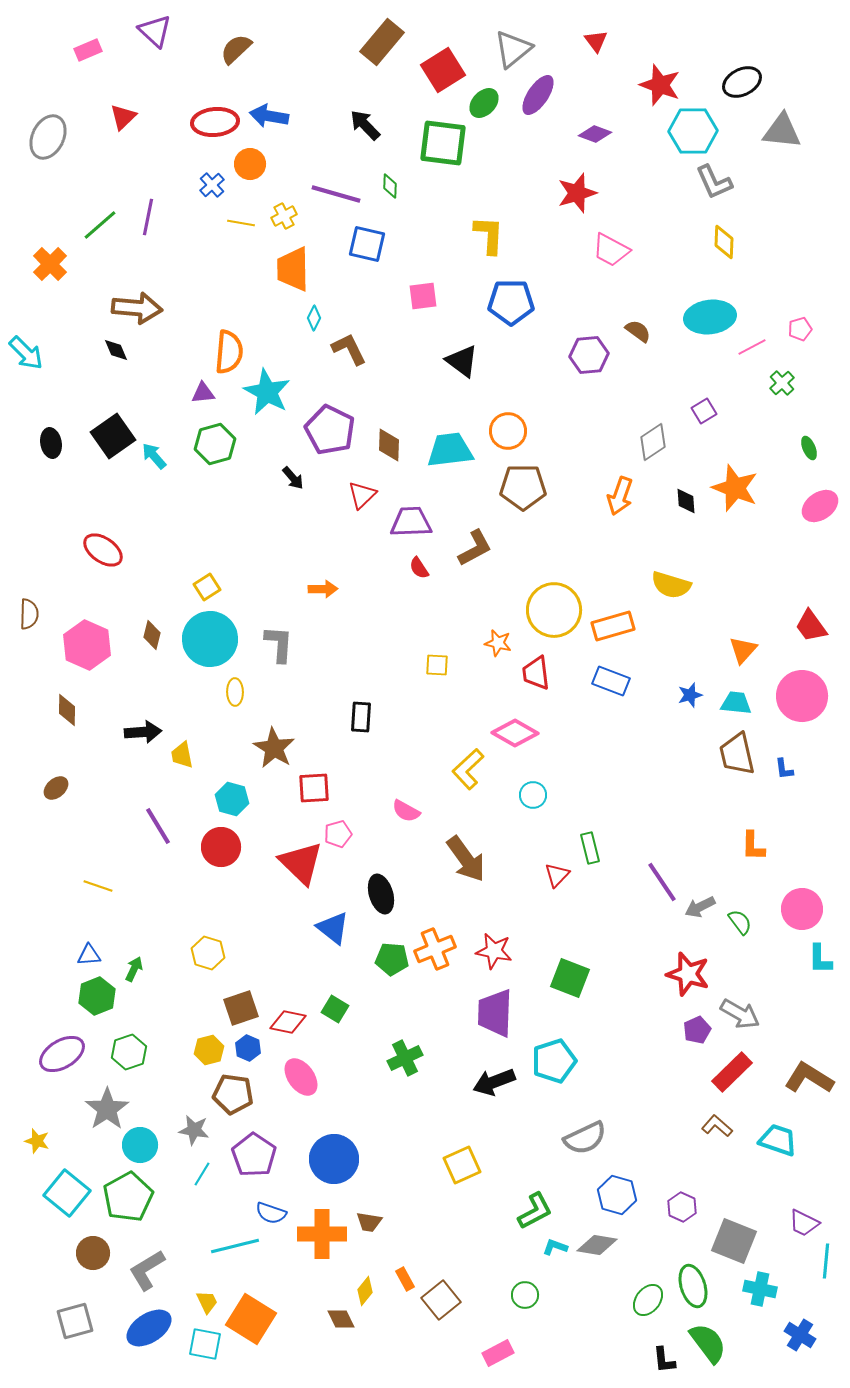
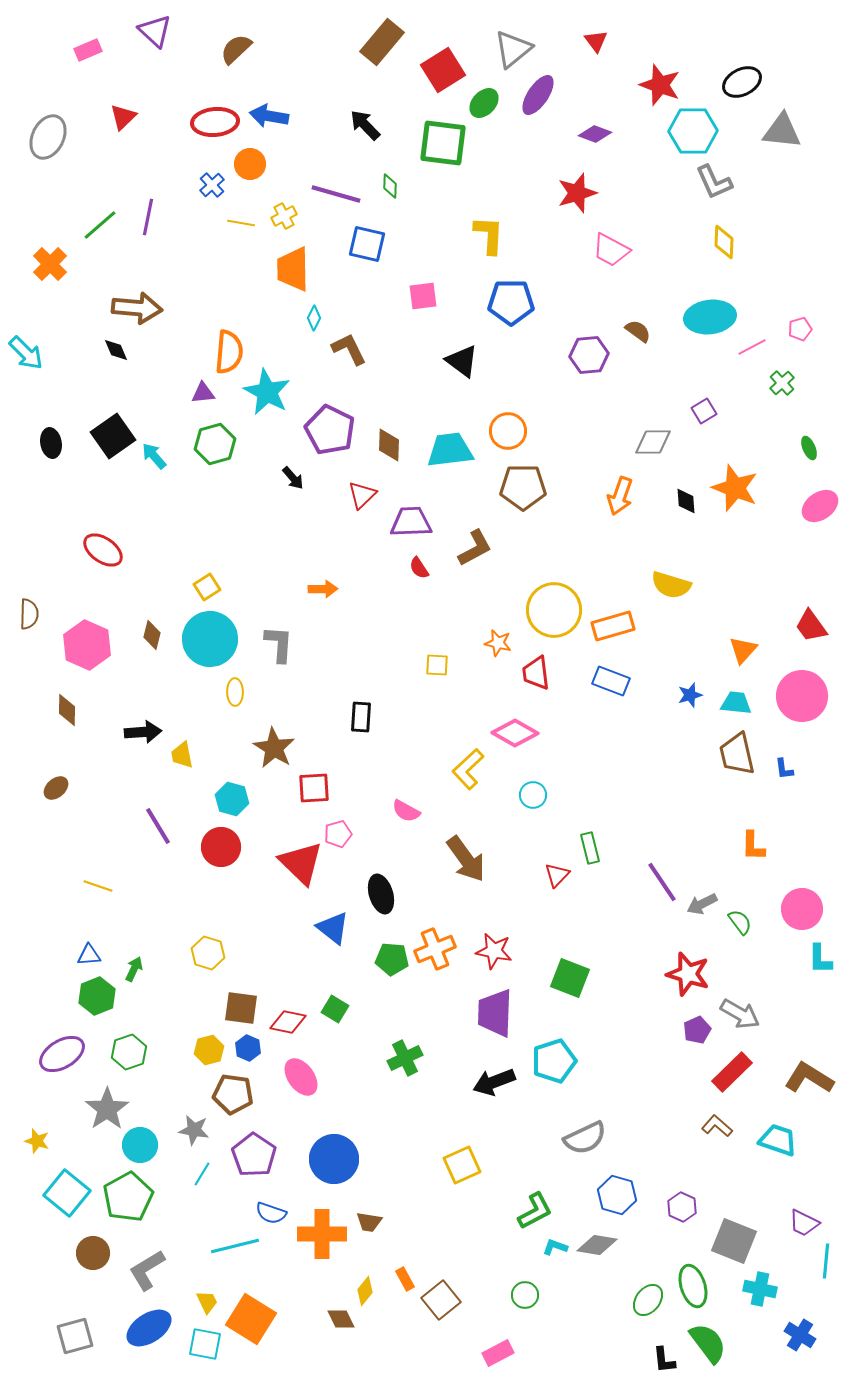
gray diamond at (653, 442): rotated 33 degrees clockwise
gray arrow at (700, 907): moved 2 px right, 3 px up
brown square at (241, 1008): rotated 27 degrees clockwise
gray square at (75, 1321): moved 15 px down
